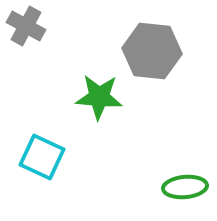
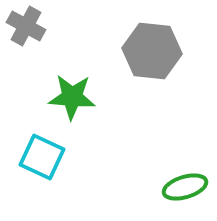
green star: moved 27 px left
green ellipse: rotated 12 degrees counterclockwise
